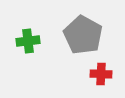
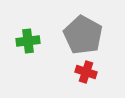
red cross: moved 15 px left, 2 px up; rotated 15 degrees clockwise
